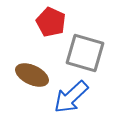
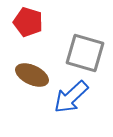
red pentagon: moved 23 px left; rotated 8 degrees counterclockwise
